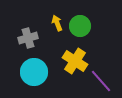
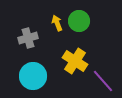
green circle: moved 1 px left, 5 px up
cyan circle: moved 1 px left, 4 px down
purple line: moved 2 px right
